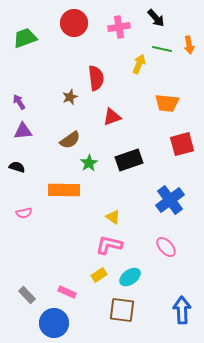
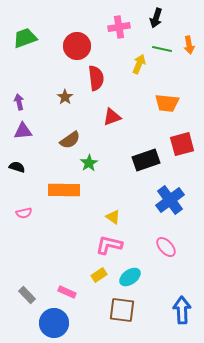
black arrow: rotated 60 degrees clockwise
red circle: moved 3 px right, 23 px down
brown star: moved 5 px left; rotated 14 degrees counterclockwise
purple arrow: rotated 21 degrees clockwise
black rectangle: moved 17 px right
